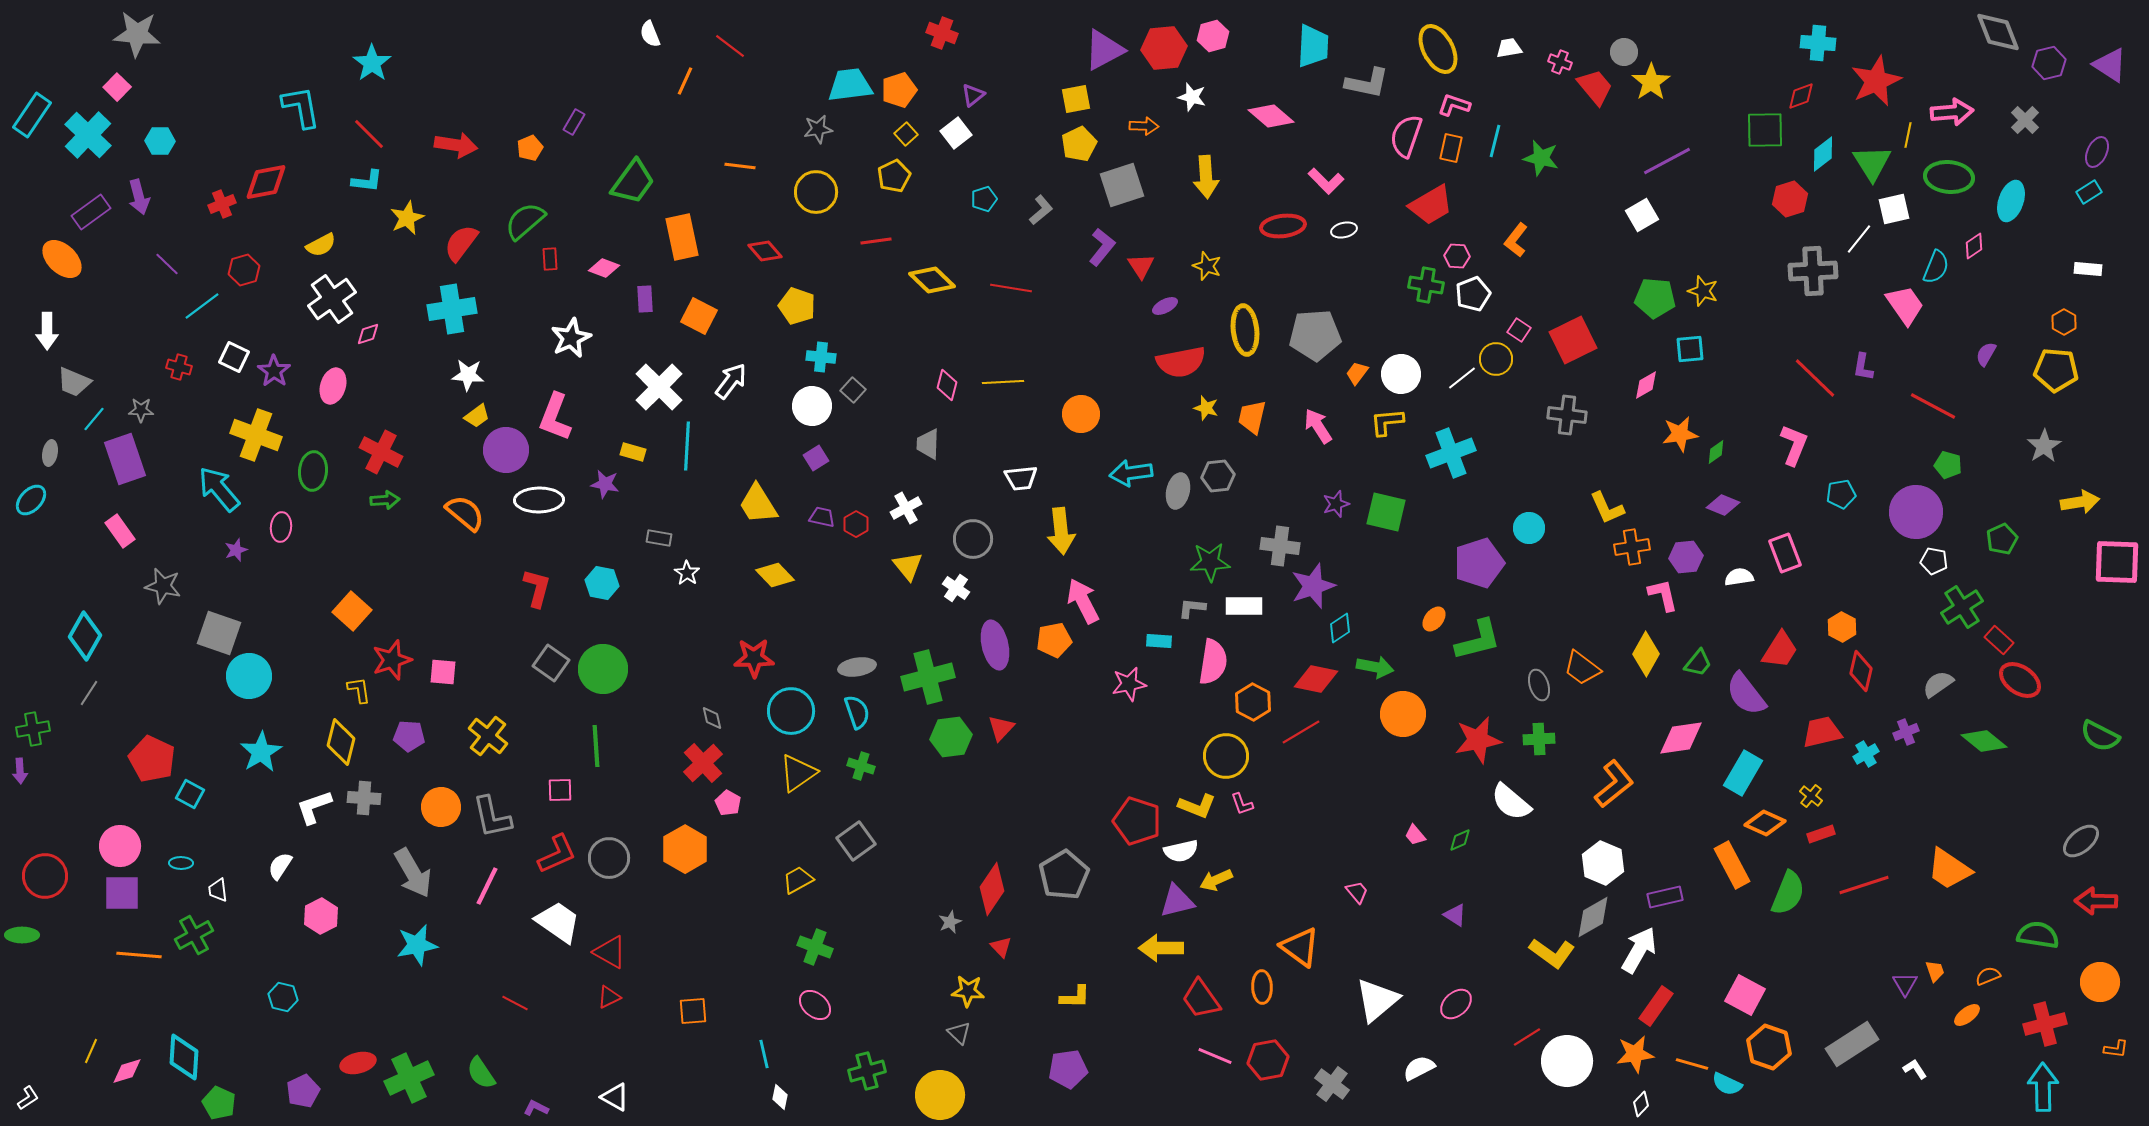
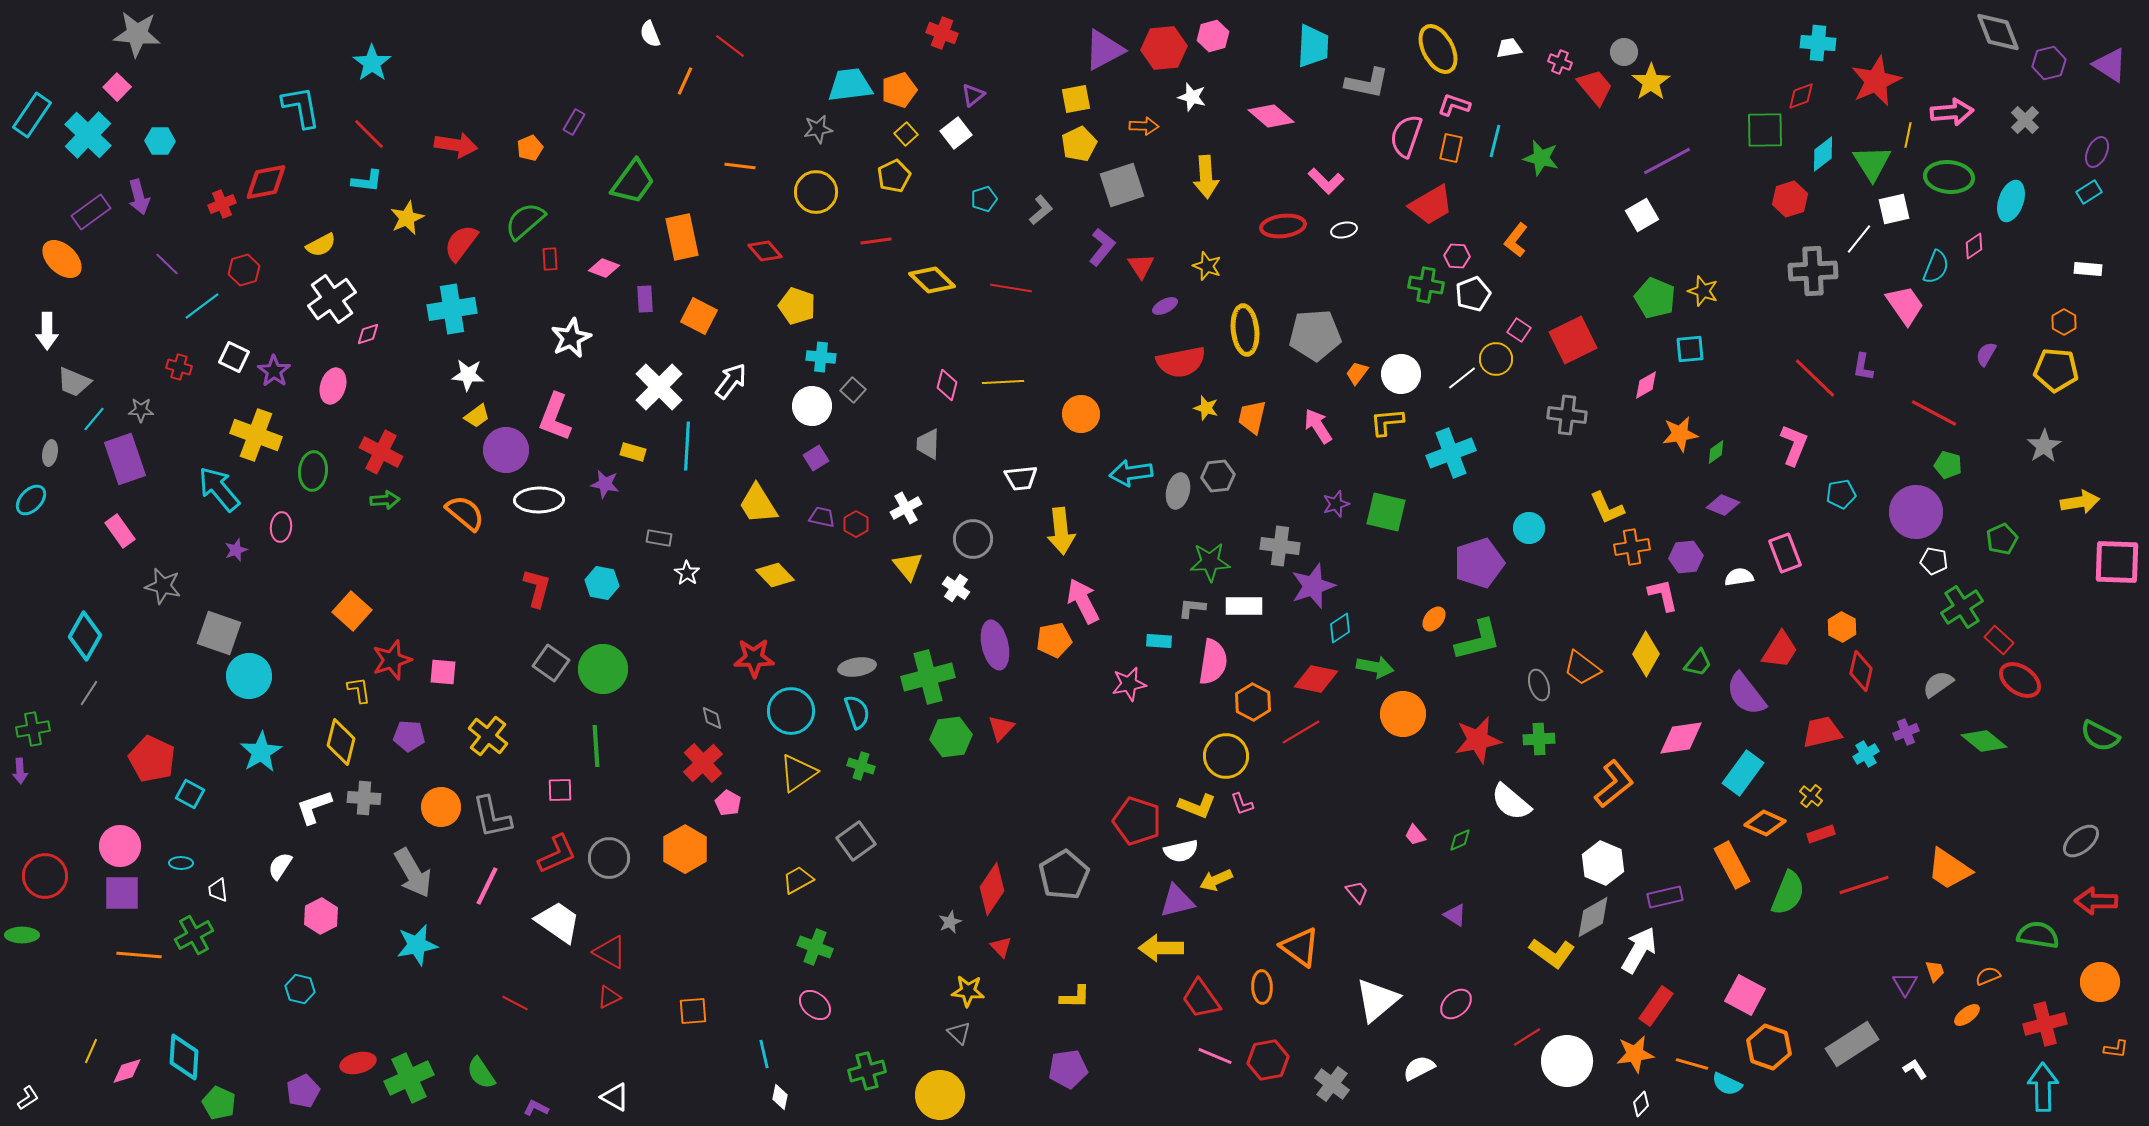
green pentagon at (1655, 298): rotated 18 degrees clockwise
red line at (1933, 406): moved 1 px right, 7 px down
cyan rectangle at (1743, 773): rotated 6 degrees clockwise
cyan hexagon at (283, 997): moved 17 px right, 8 px up
